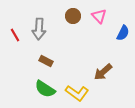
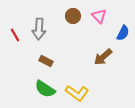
brown arrow: moved 15 px up
